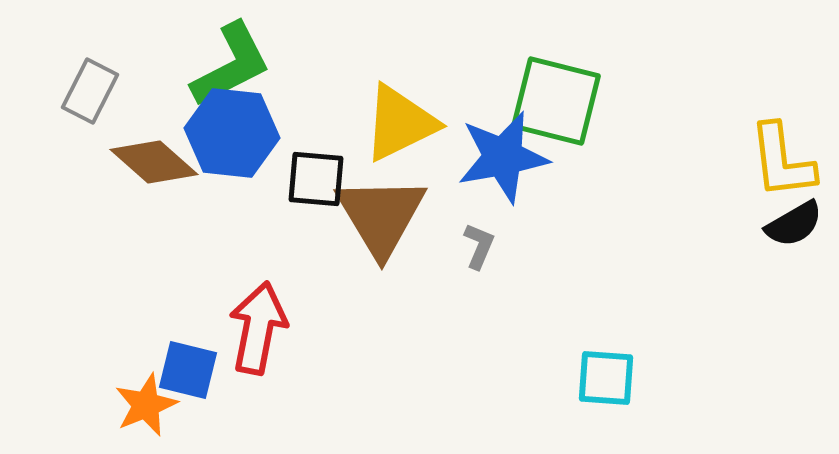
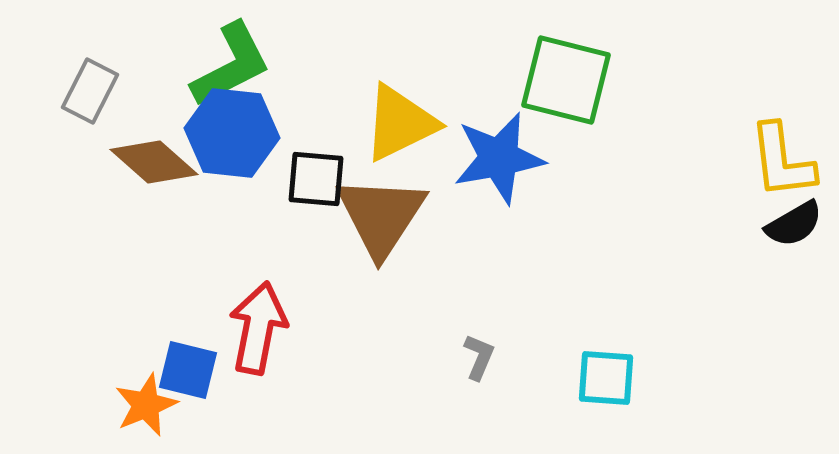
green square: moved 10 px right, 21 px up
blue star: moved 4 px left, 1 px down
brown triangle: rotated 4 degrees clockwise
gray L-shape: moved 111 px down
